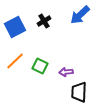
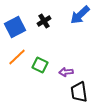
orange line: moved 2 px right, 4 px up
green square: moved 1 px up
black trapezoid: rotated 10 degrees counterclockwise
